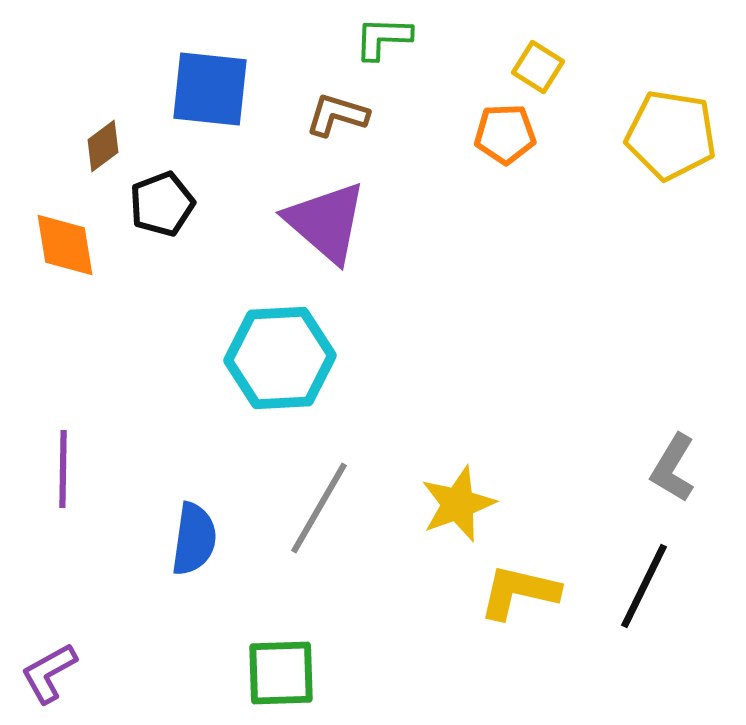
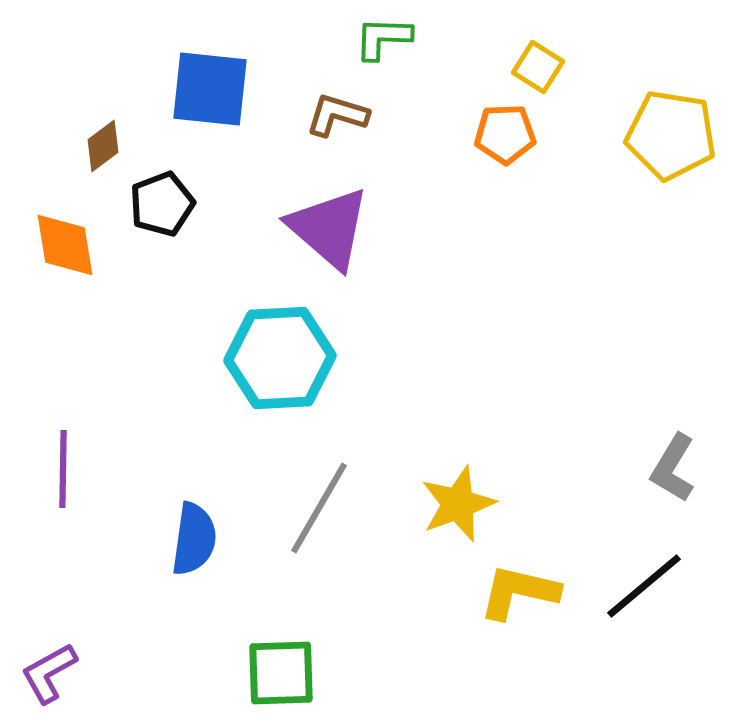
purple triangle: moved 3 px right, 6 px down
black line: rotated 24 degrees clockwise
